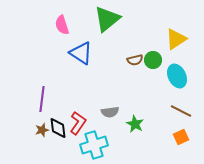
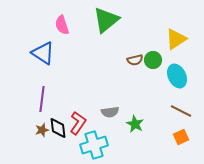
green triangle: moved 1 px left, 1 px down
blue triangle: moved 38 px left
